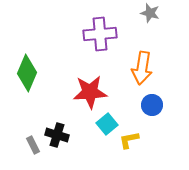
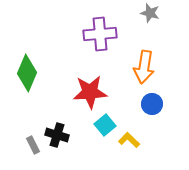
orange arrow: moved 2 px right, 1 px up
blue circle: moved 1 px up
cyan square: moved 2 px left, 1 px down
yellow L-shape: rotated 55 degrees clockwise
